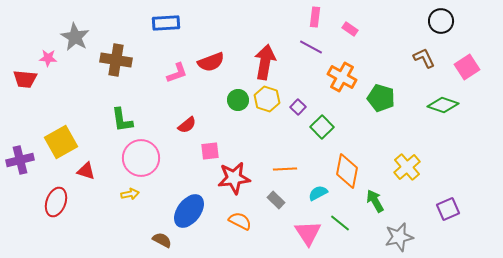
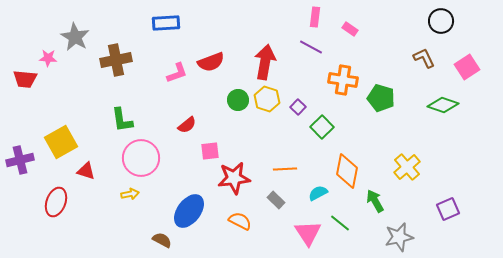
brown cross at (116, 60): rotated 20 degrees counterclockwise
orange cross at (342, 77): moved 1 px right, 3 px down; rotated 20 degrees counterclockwise
